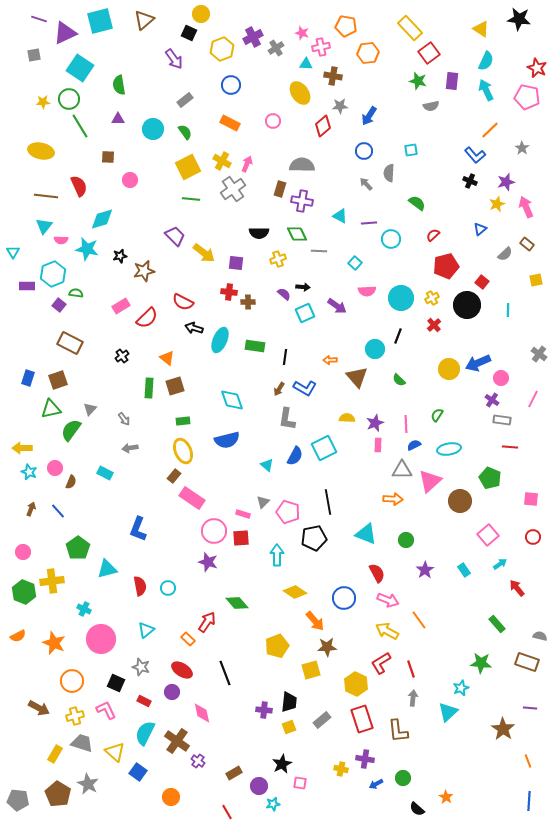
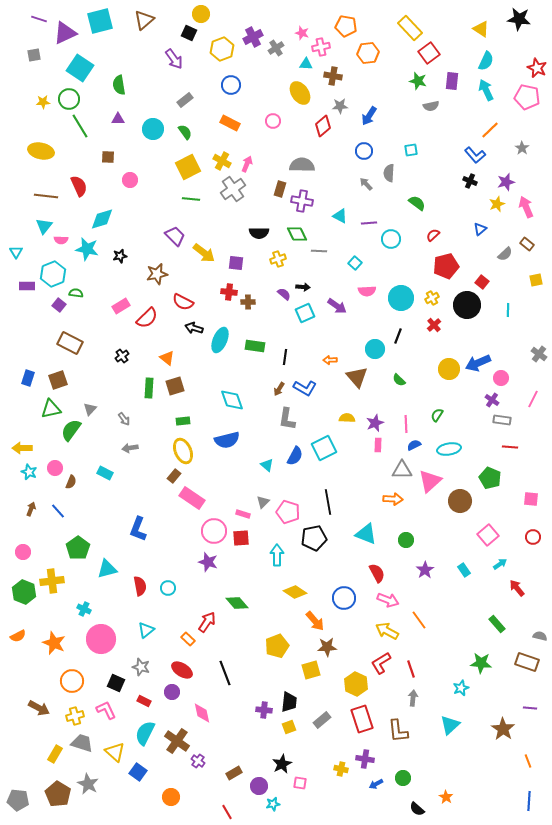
cyan triangle at (13, 252): moved 3 px right
brown star at (144, 271): moved 13 px right, 3 px down
cyan triangle at (448, 712): moved 2 px right, 13 px down
